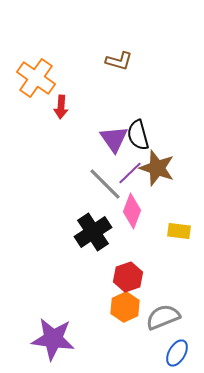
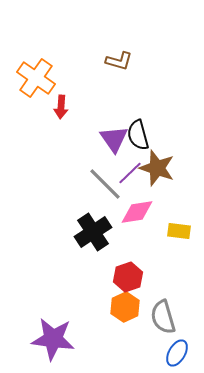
pink diamond: moved 5 px right, 1 px down; rotated 60 degrees clockwise
gray semicircle: rotated 84 degrees counterclockwise
